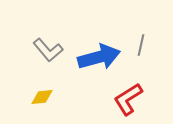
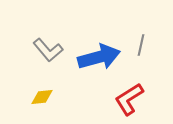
red L-shape: moved 1 px right
